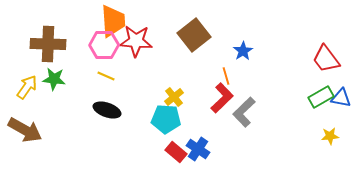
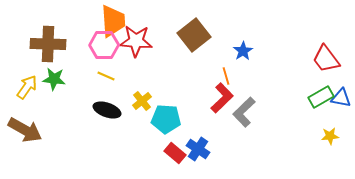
yellow cross: moved 32 px left, 4 px down
red rectangle: moved 1 px left, 1 px down
